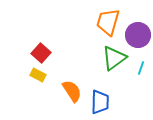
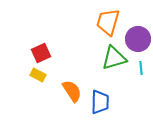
purple circle: moved 4 px down
red square: rotated 24 degrees clockwise
green triangle: rotated 20 degrees clockwise
cyan line: rotated 24 degrees counterclockwise
